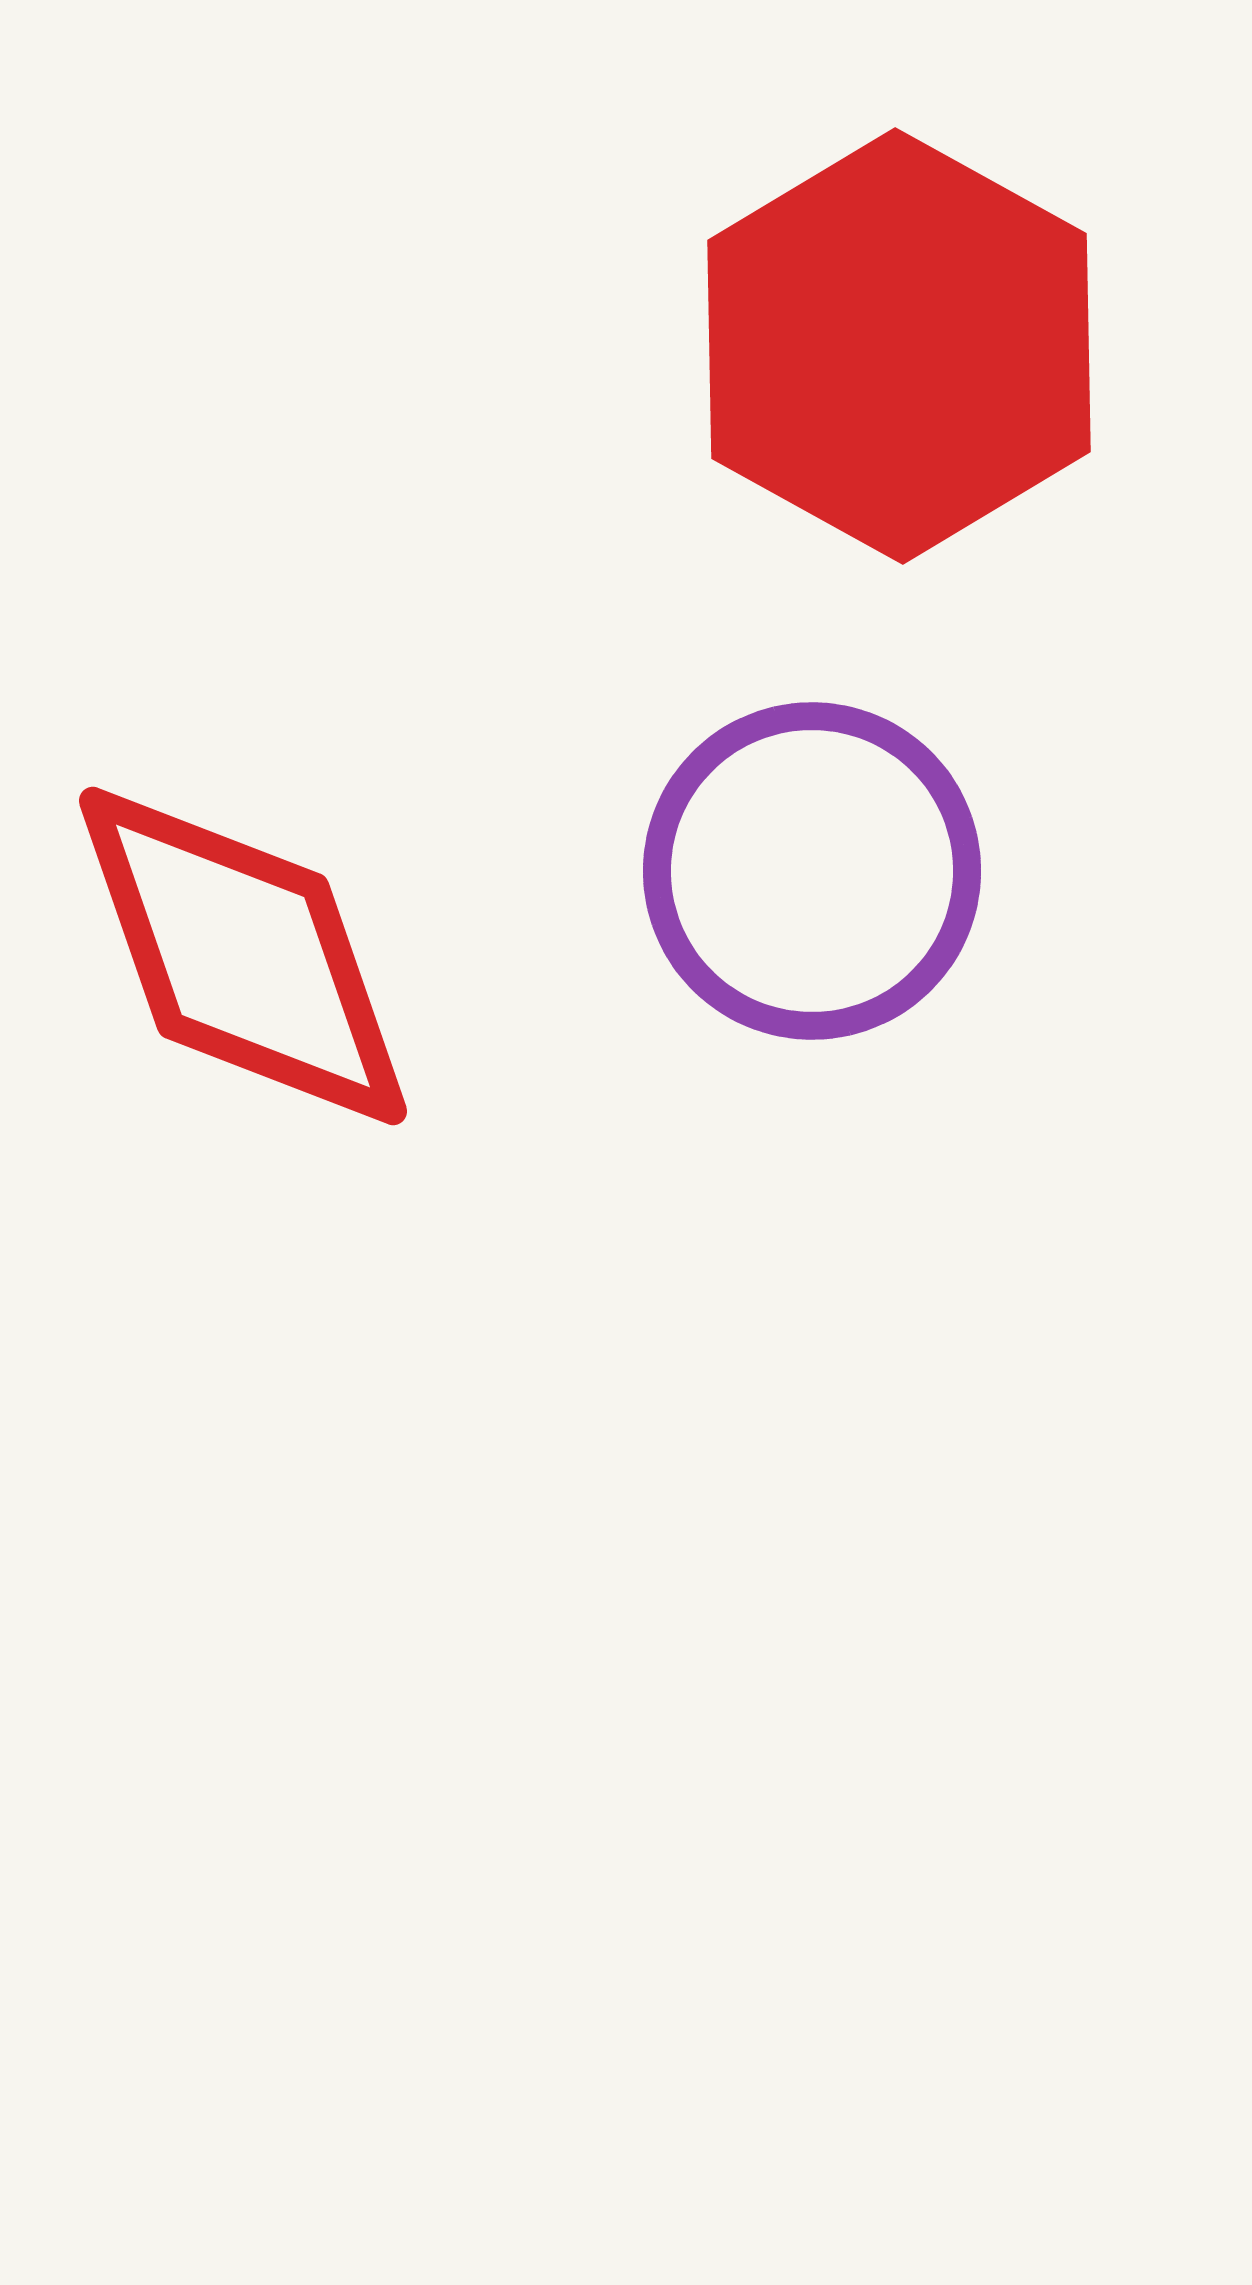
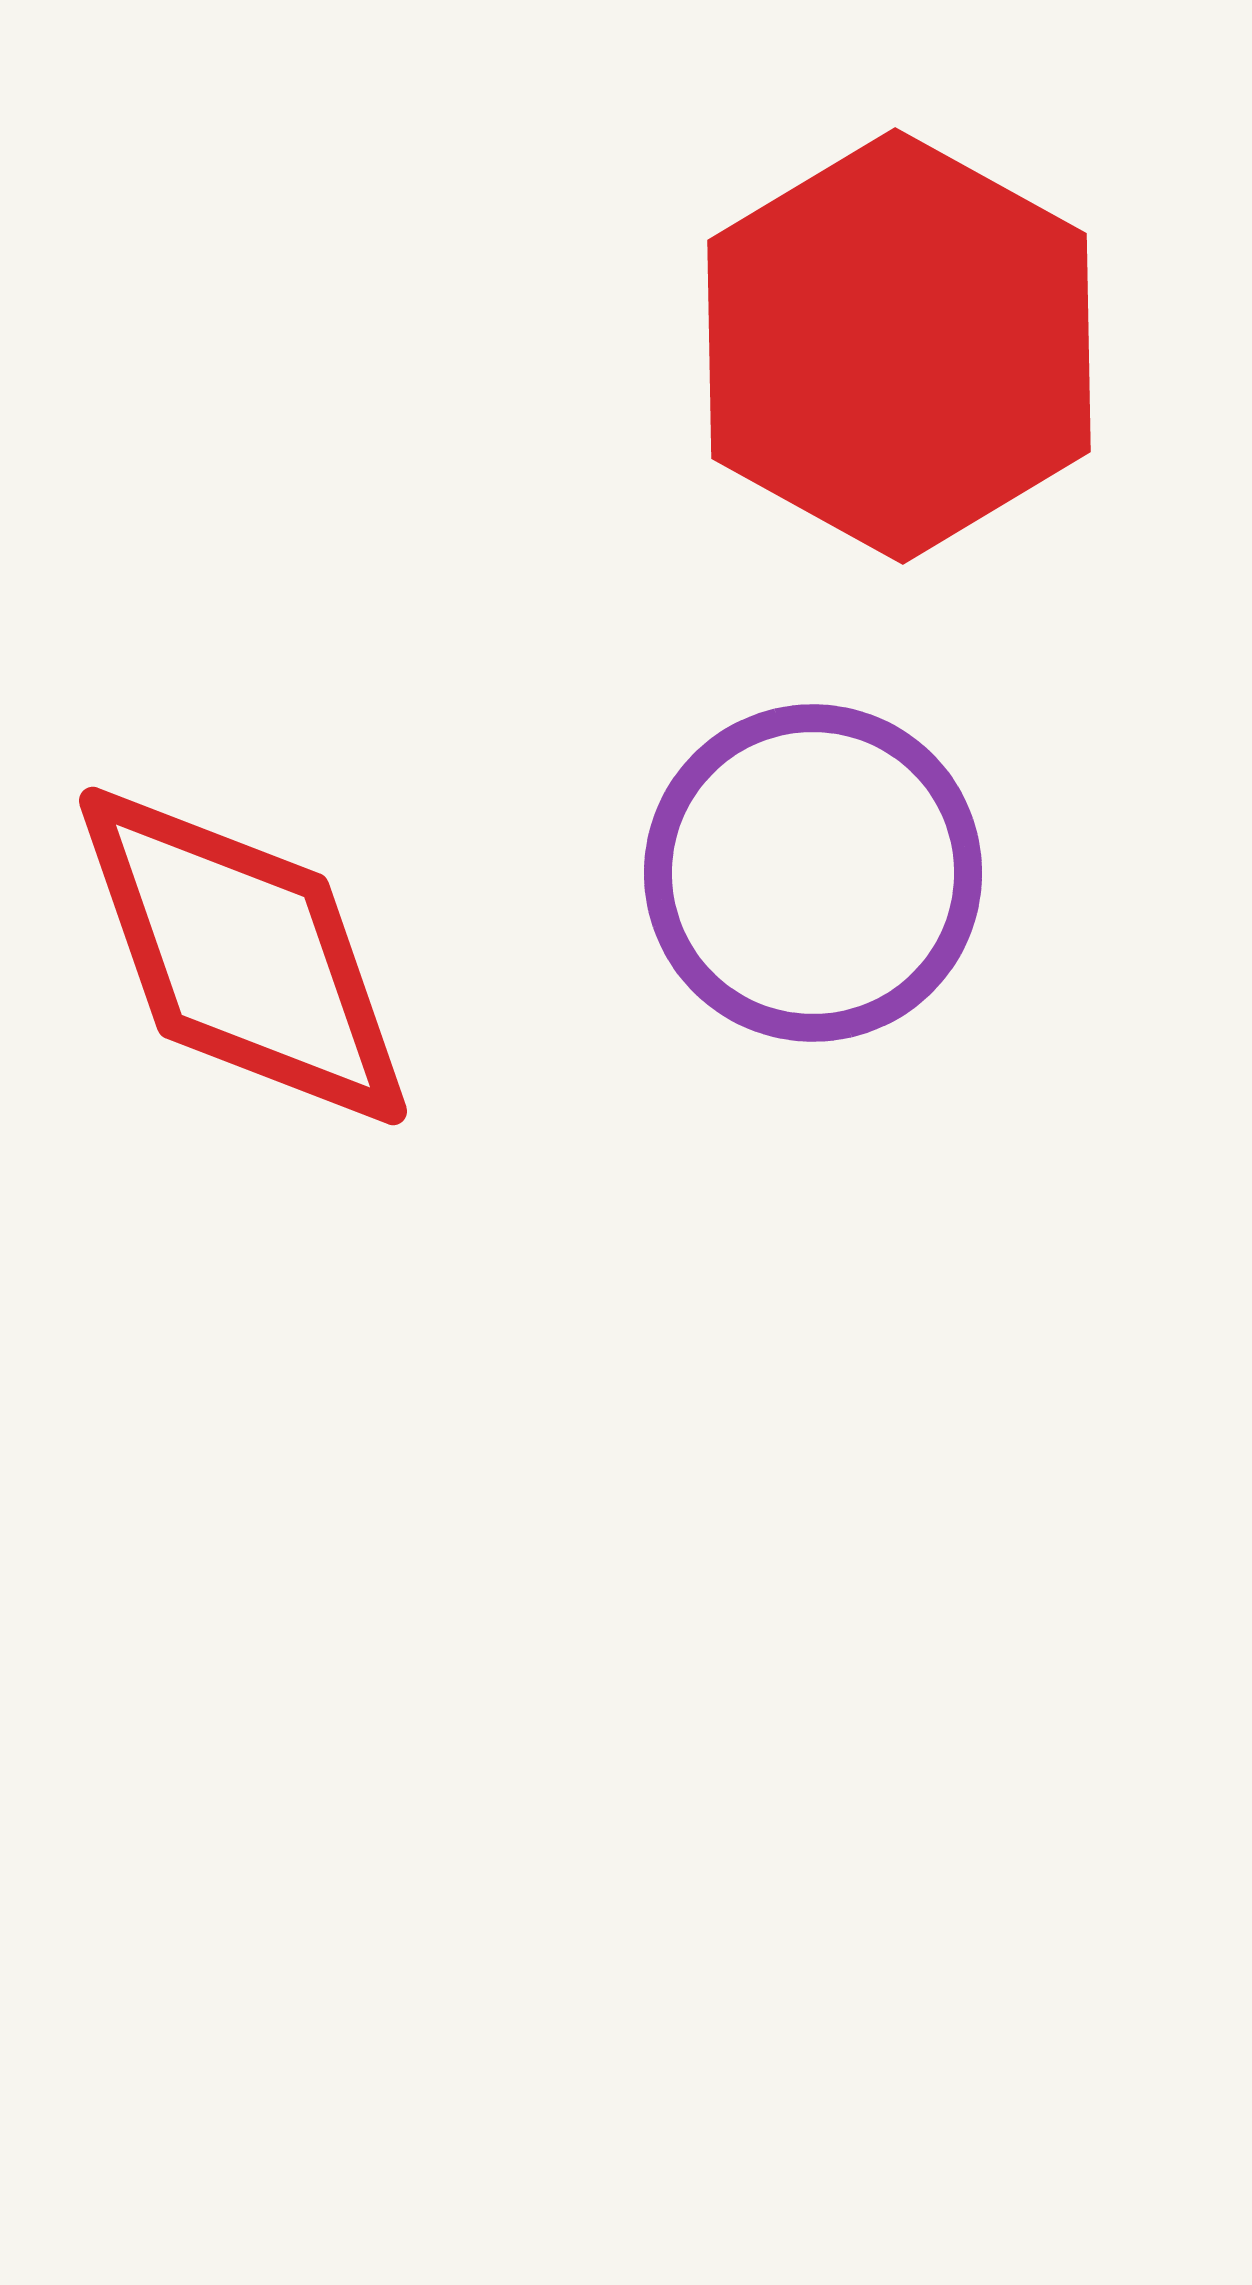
purple circle: moved 1 px right, 2 px down
